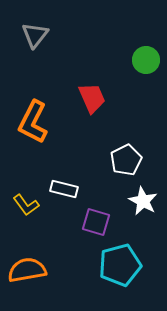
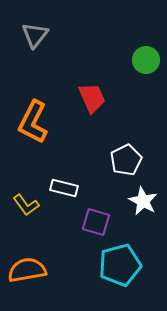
white rectangle: moved 1 px up
